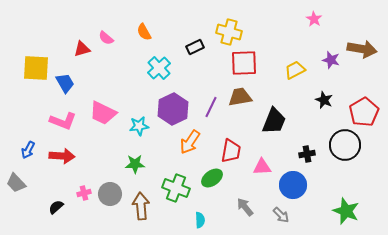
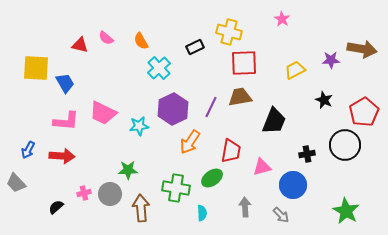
pink star at (314, 19): moved 32 px left
orange semicircle at (144, 32): moved 3 px left, 9 px down
red triangle at (82, 49): moved 2 px left, 4 px up; rotated 30 degrees clockwise
purple star at (331, 60): rotated 18 degrees counterclockwise
pink L-shape at (63, 121): moved 3 px right; rotated 16 degrees counterclockwise
green star at (135, 164): moved 7 px left, 6 px down
pink triangle at (262, 167): rotated 12 degrees counterclockwise
green cross at (176, 188): rotated 12 degrees counterclockwise
brown arrow at (141, 206): moved 2 px down
gray arrow at (245, 207): rotated 36 degrees clockwise
green star at (346, 211): rotated 8 degrees clockwise
cyan semicircle at (200, 220): moved 2 px right, 7 px up
